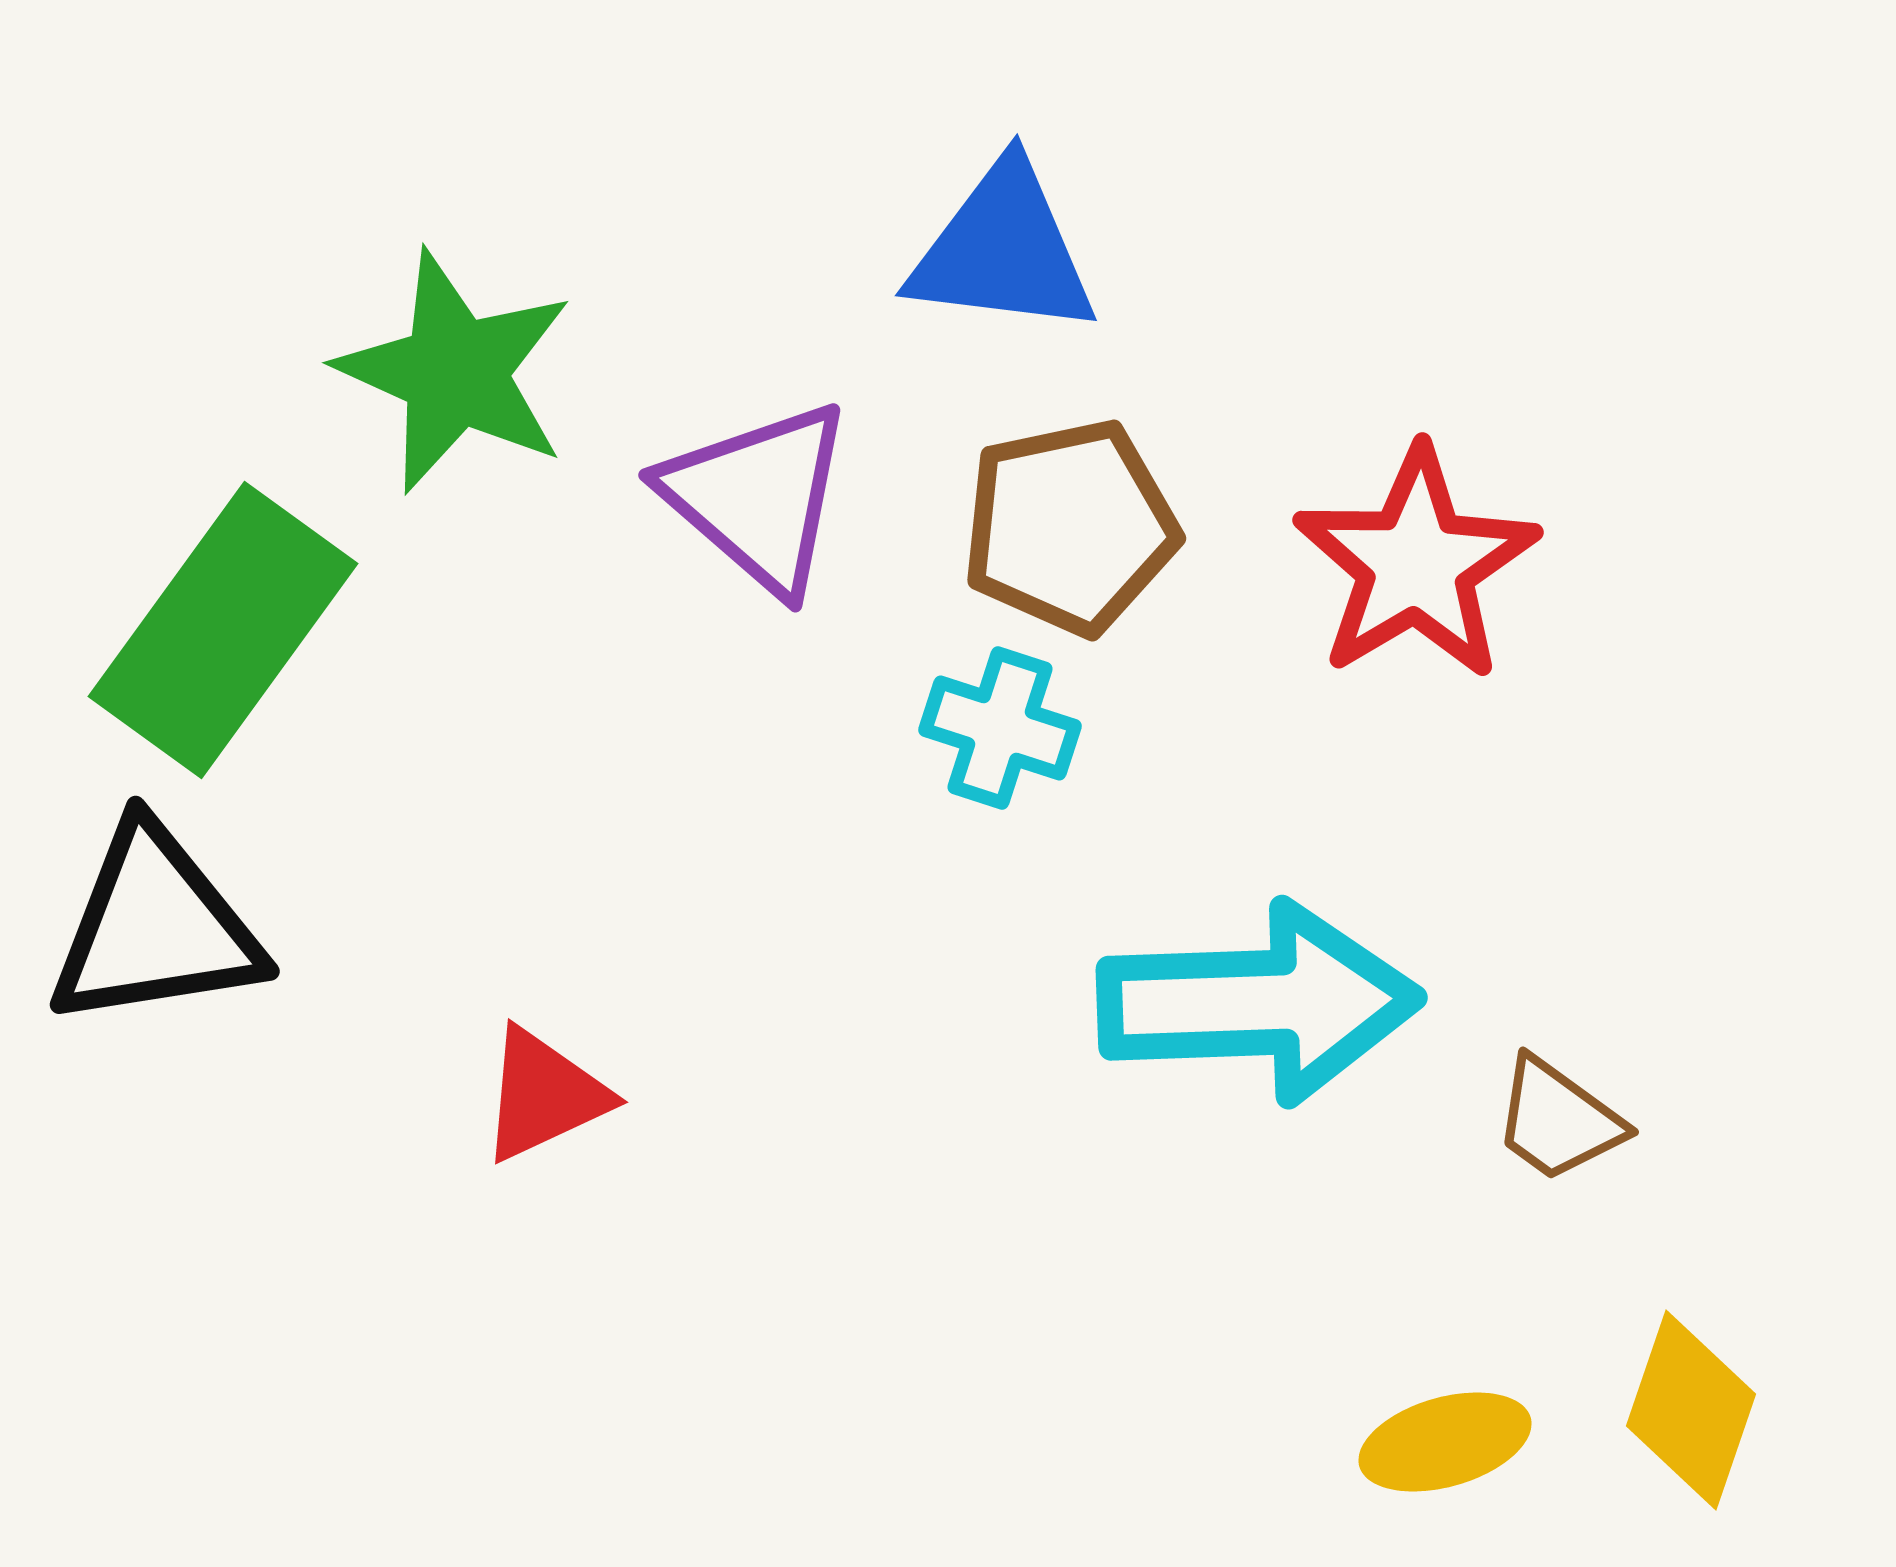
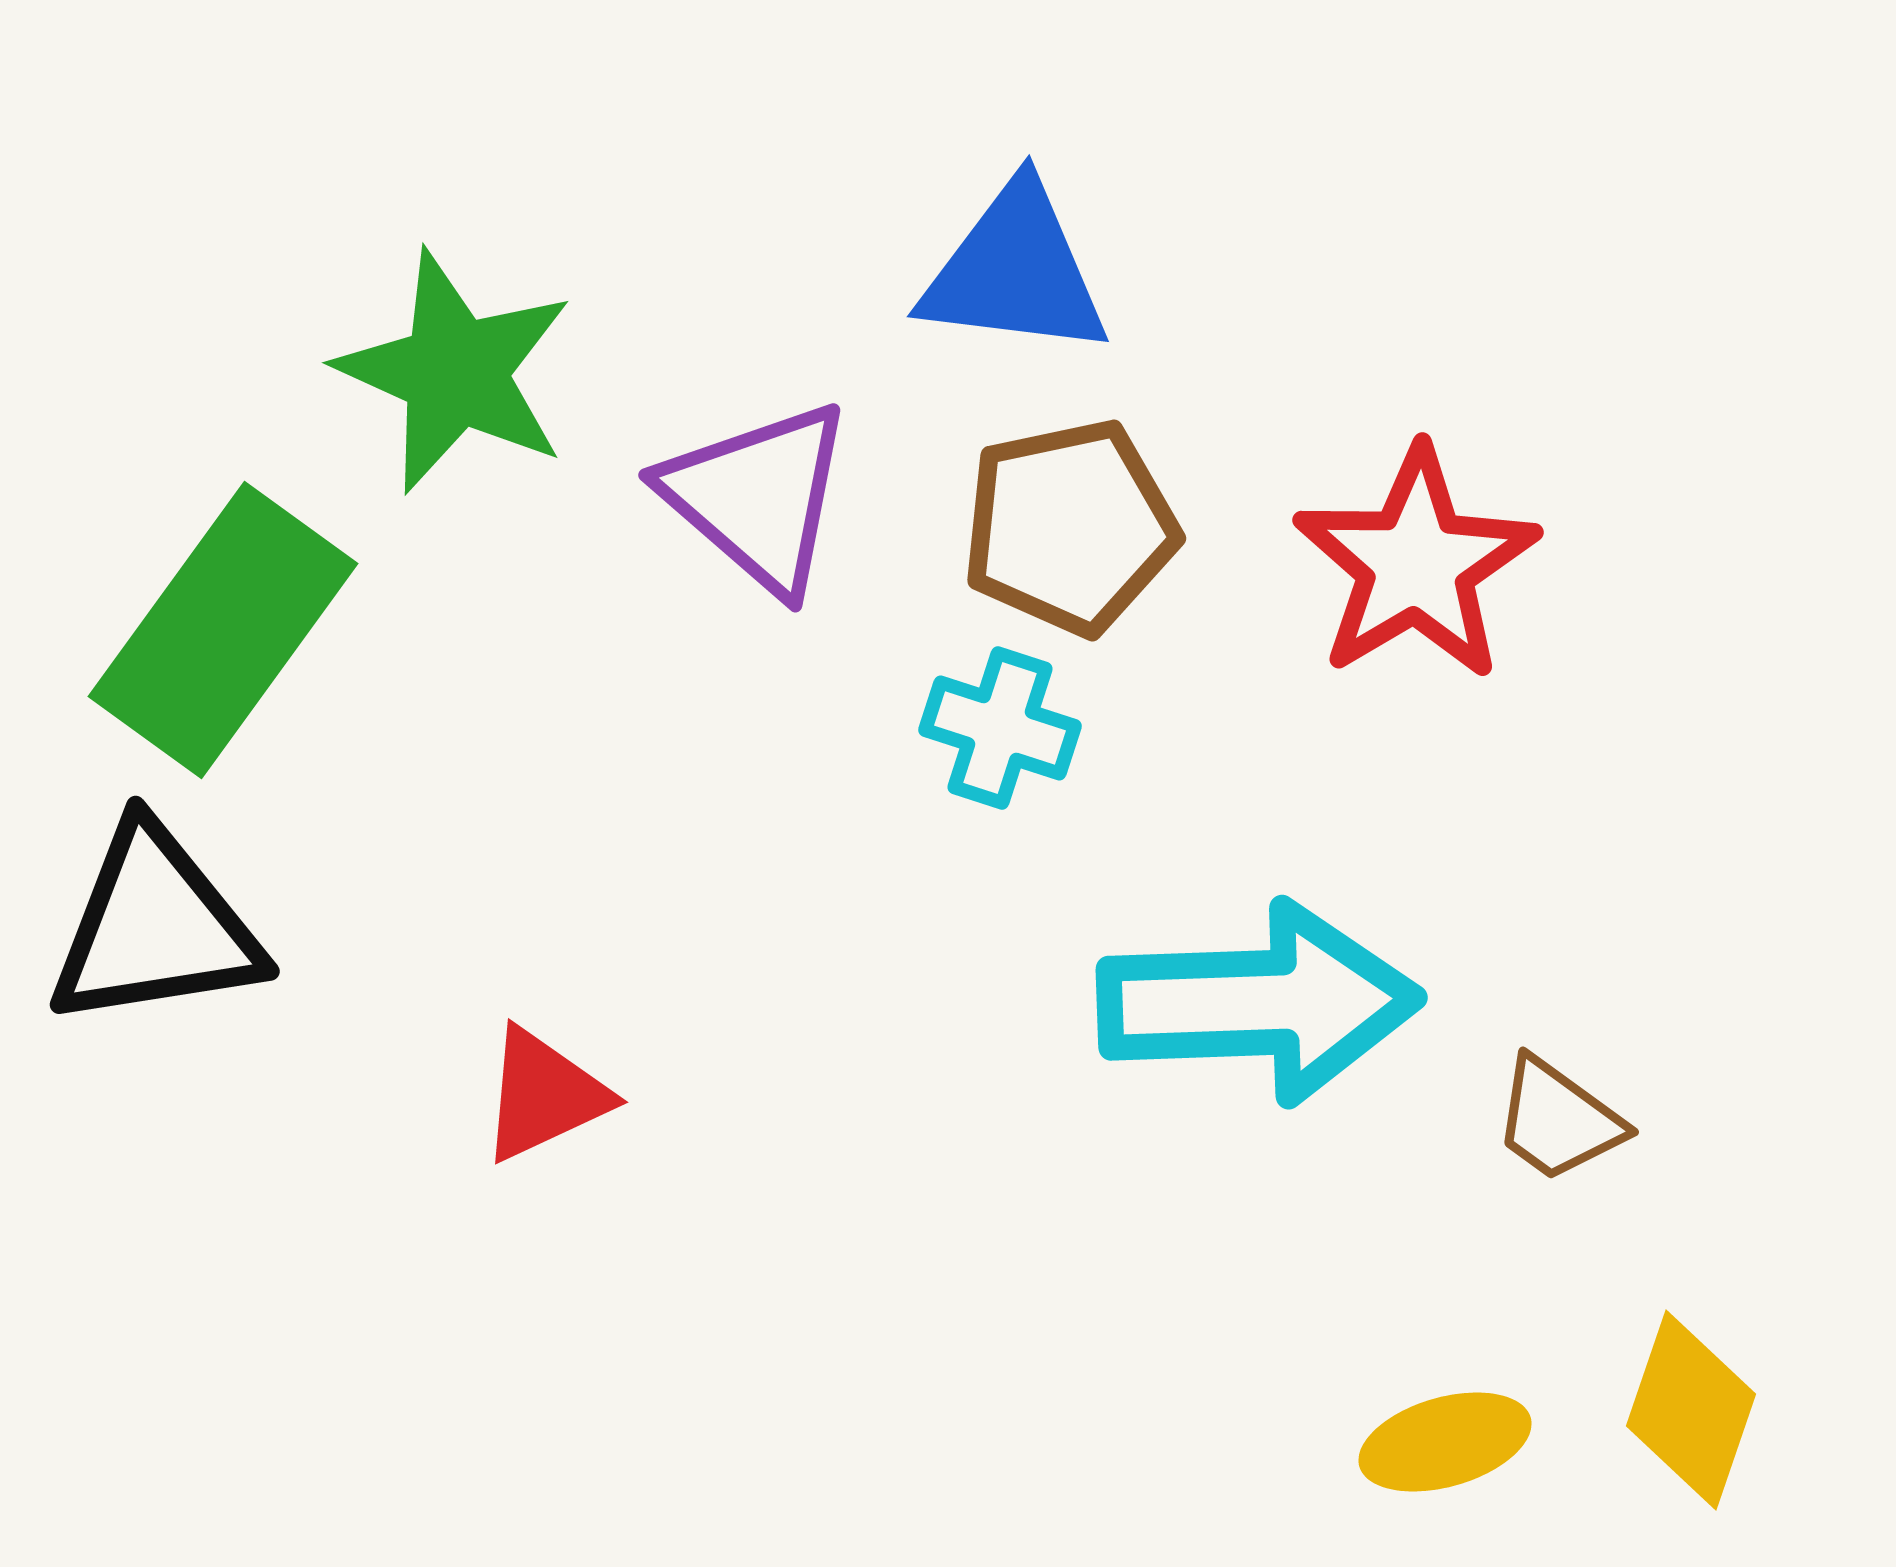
blue triangle: moved 12 px right, 21 px down
